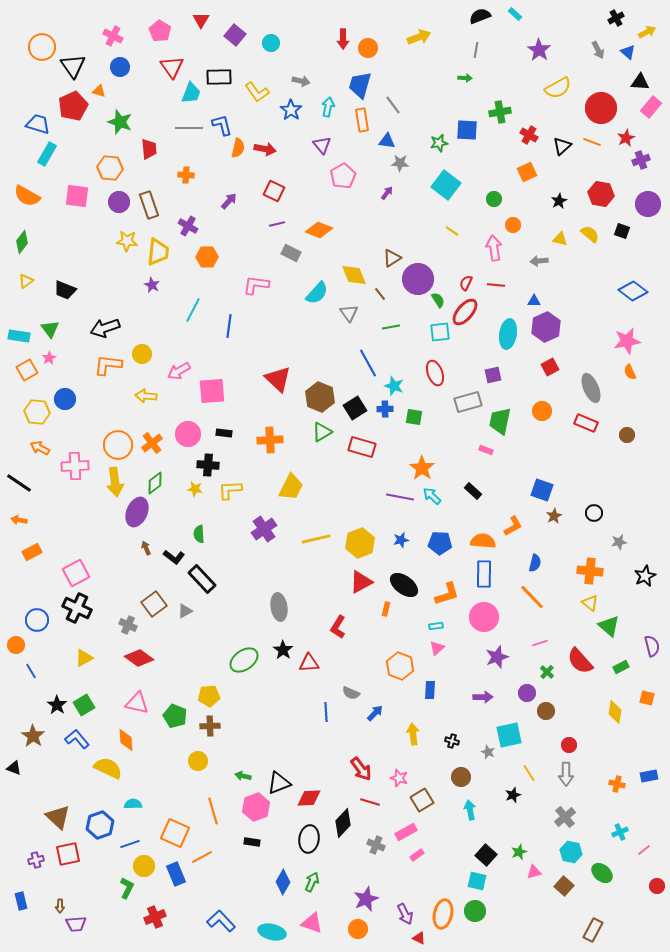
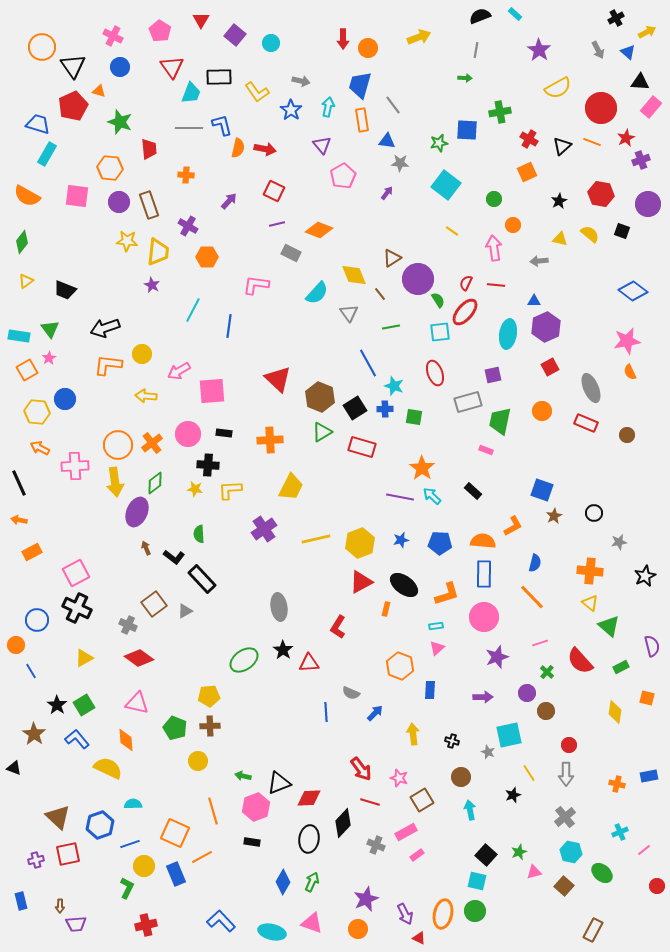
red cross at (529, 135): moved 4 px down
black line at (19, 483): rotated 32 degrees clockwise
green pentagon at (175, 716): moved 12 px down
brown star at (33, 736): moved 1 px right, 2 px up
red cross at (155, 917): moved 9 px left, 8 px down; rotated 10 degrees clockwise
